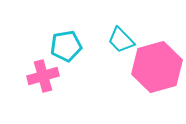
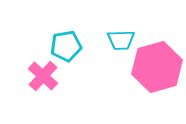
cyan trapezoid: rotated 48 degrees counterclockwise
pink cross: rotated 32 degrees counterclockwise
